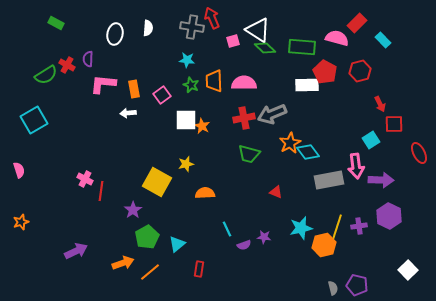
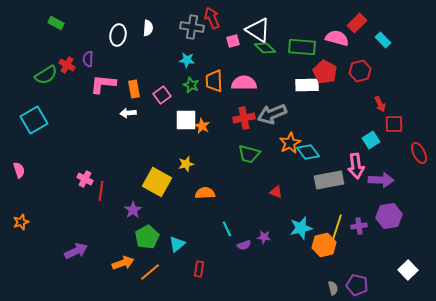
white ellipse at (115, 34): moved 3 px right, 1 px down
purple hexagon at (389, 216): rotated 25 degrees clockwise
